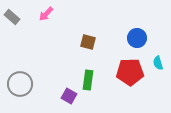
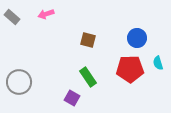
pink arrow: rotated 28 degrees clockwise
brown square: moved 2 px up
red pentagon: moved 3 px up
green rectangle: moved 3 px up; rotated 42 degrees counterclockwise
gray circle: moved 1 px left, 2 px up
purple square: moved 3 px right, 2 px down
